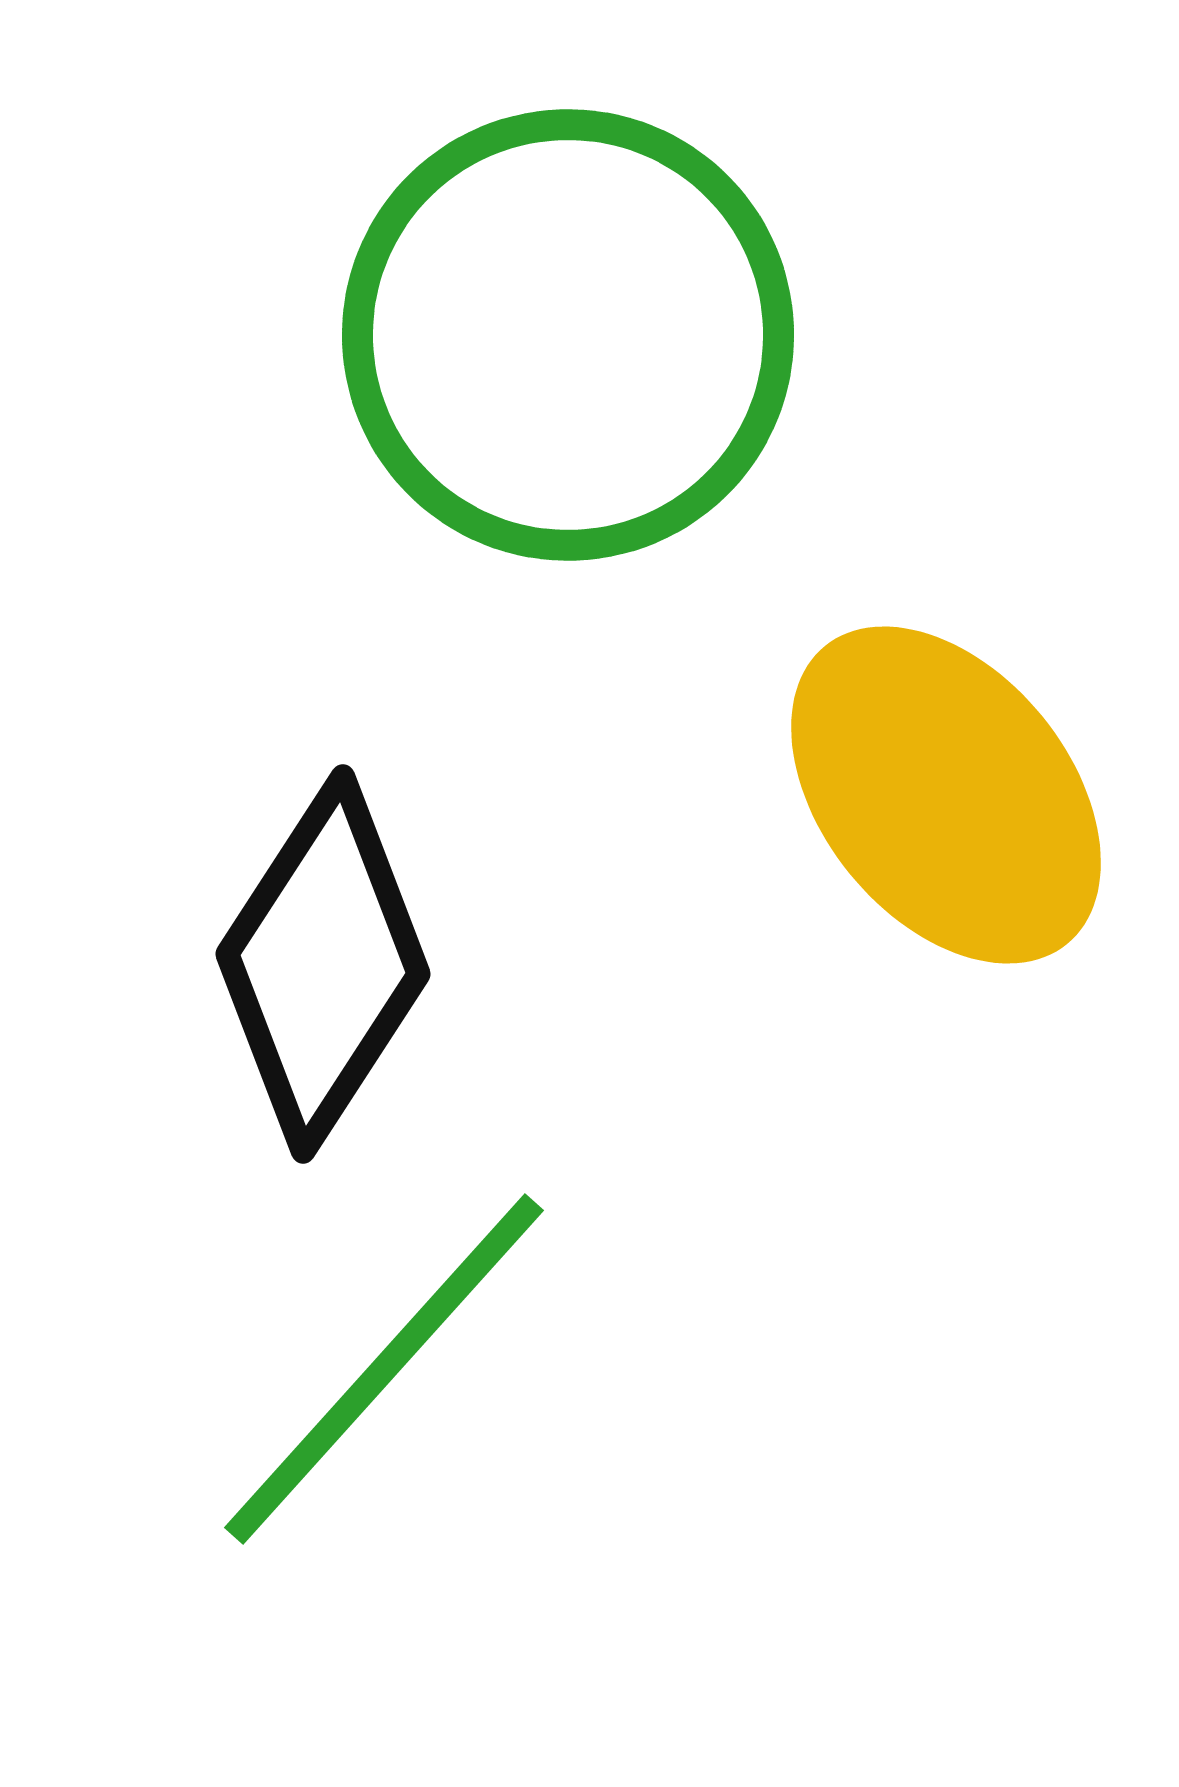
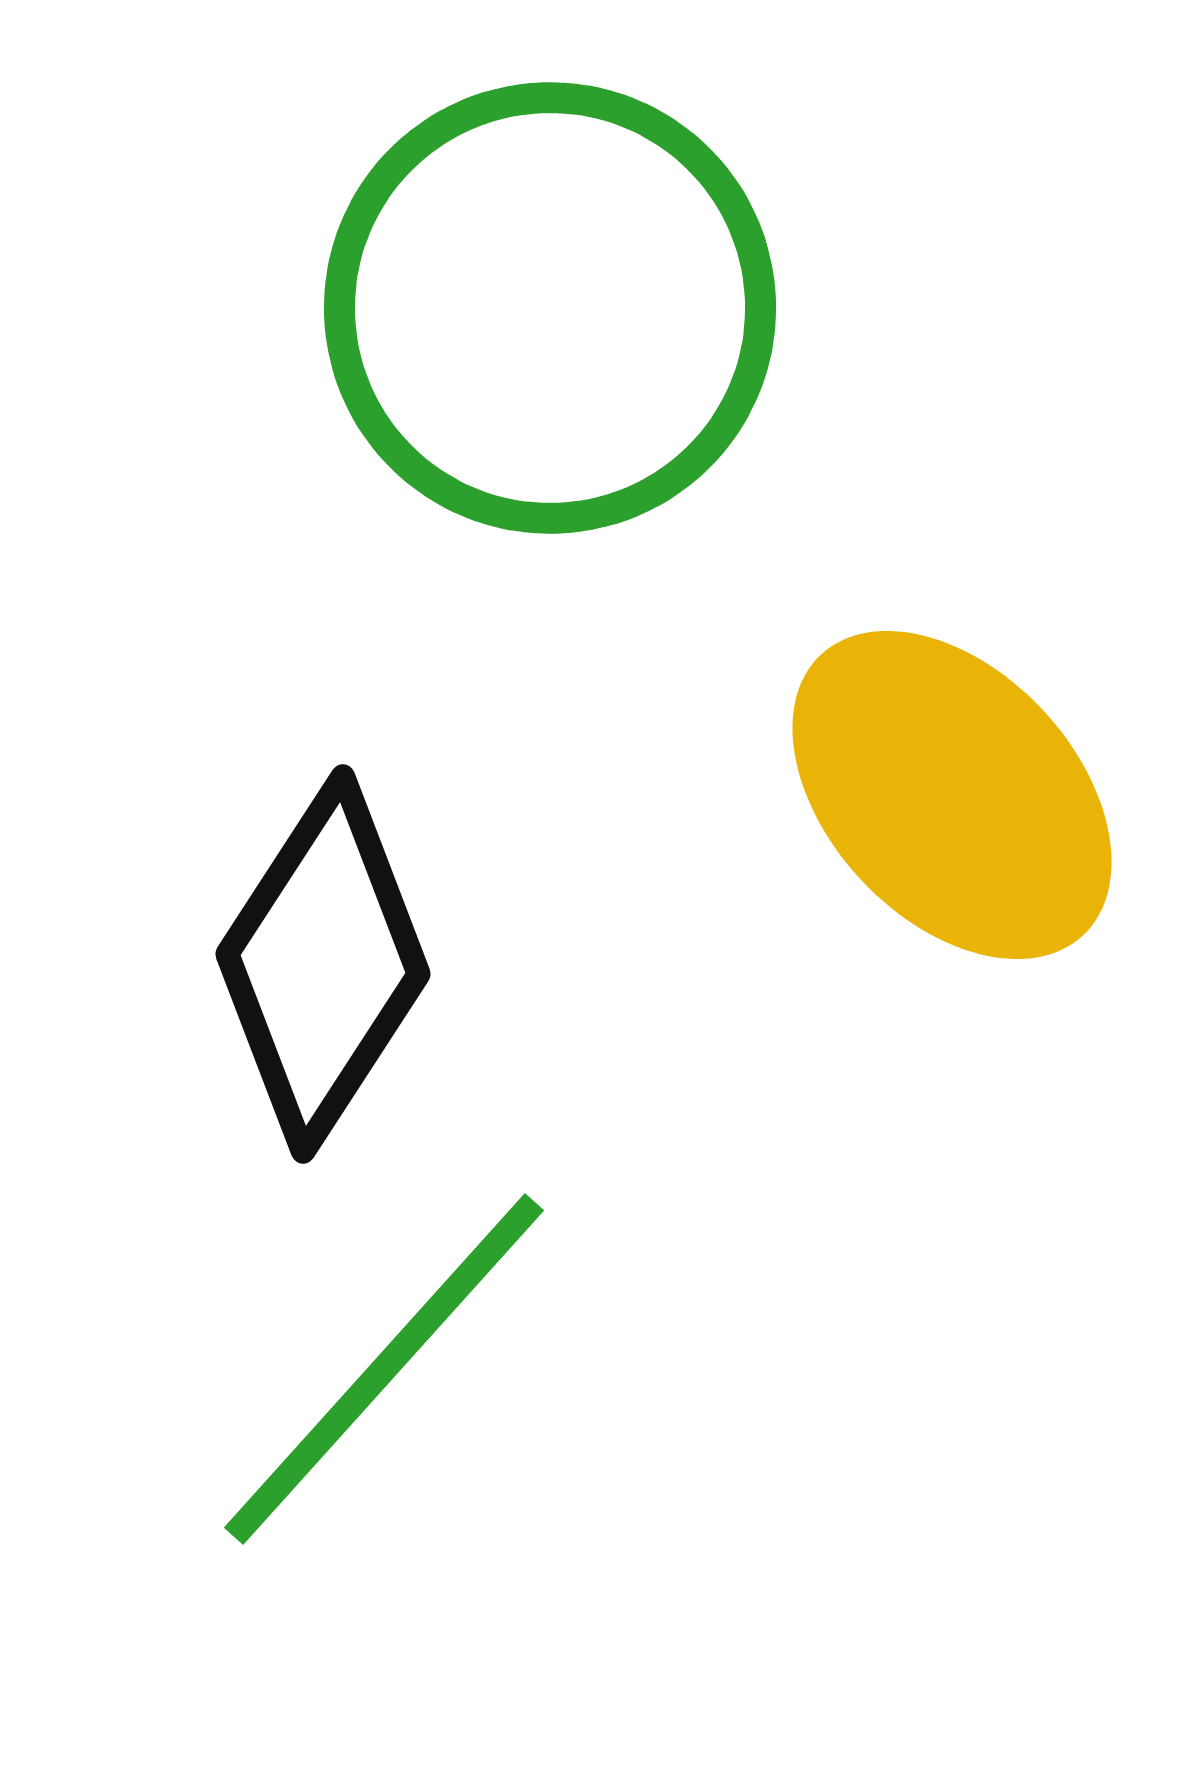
green circle: moved 18 px left, 27 px up
yellow ellipse: moved 6 px right; rotated 4 degrees counterclockwise
